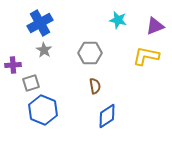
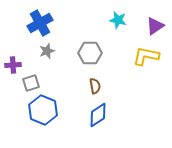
purple triangle: rotated 12 degrees counterclockwise
gray star: moved 3 px right, 1 px down; rotated 21 degrees clockwise
blue diamond: moved 9 px left, 1 px up
